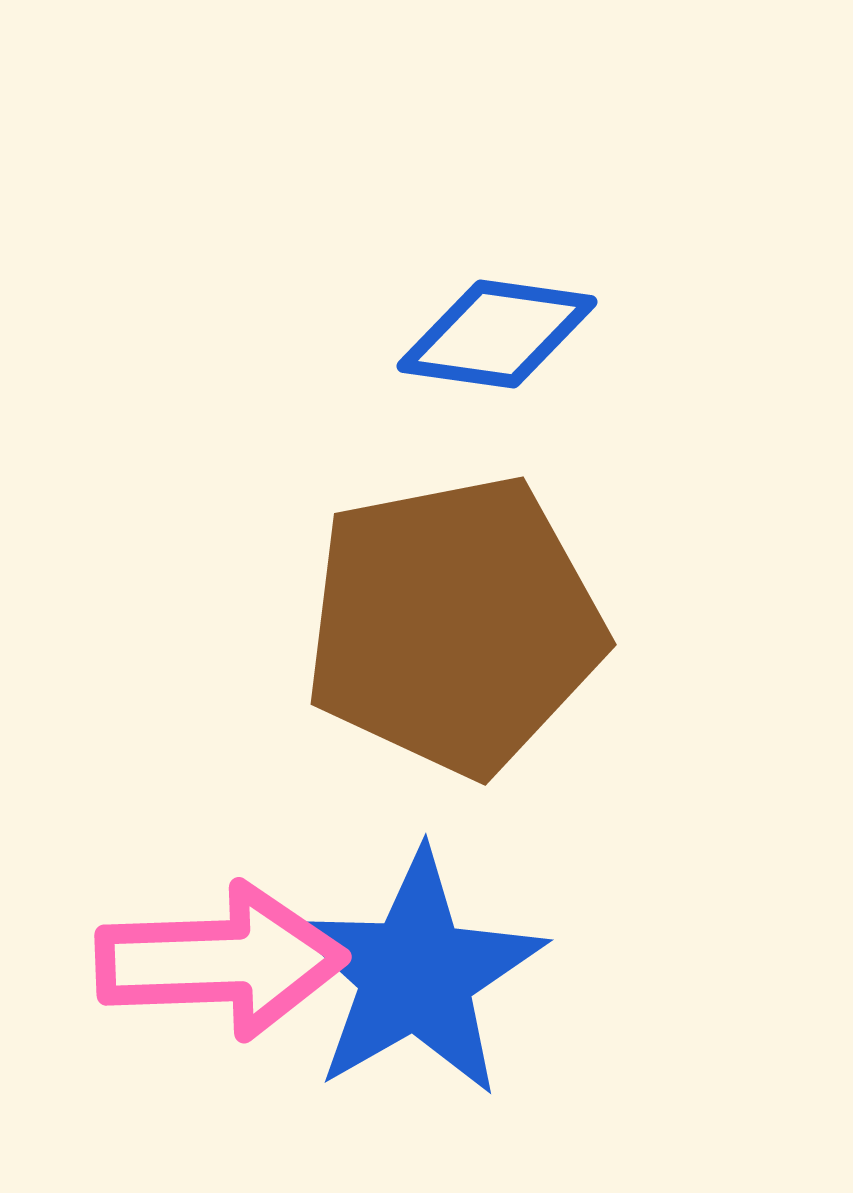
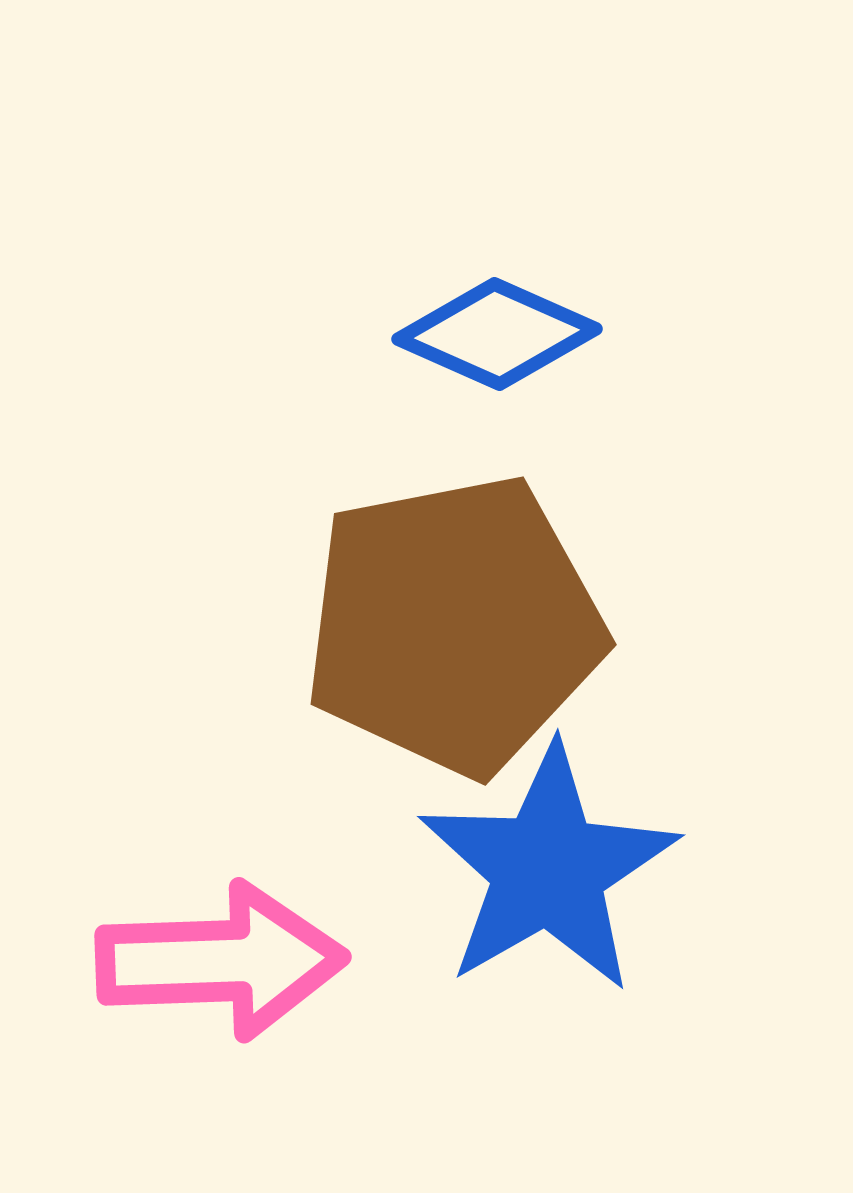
blue diamond: rotated 16 degrees clockwise
blue star: moved 132 px right, 105 px up
